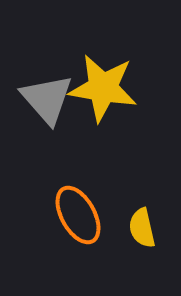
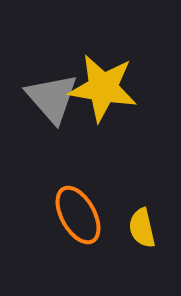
gray triangle: moved 5 px right, 1 px up
